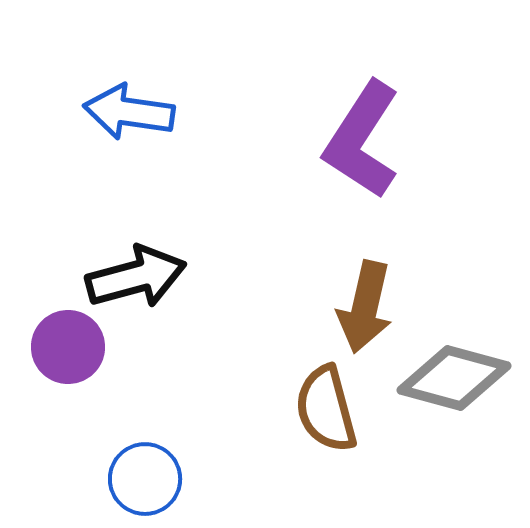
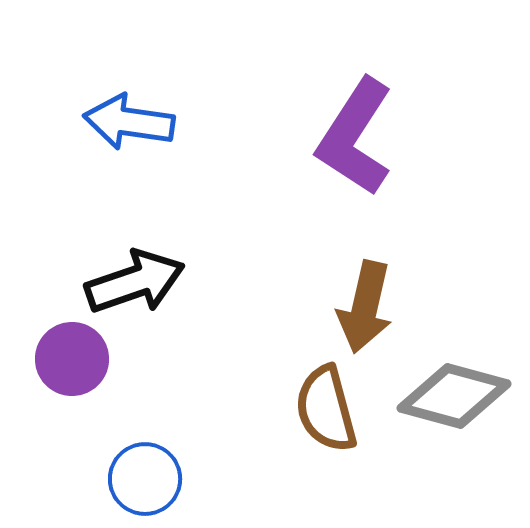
blue arrow: moved 10 px down
purple L-shape: moved 7 px left, 3 px up
black arrow: moved 1 px left, 5 px down; rotated 4 degrees counterclockwise
purple circle: moved 4 px right, 12 px down
gray diamond: moved 18 px down
